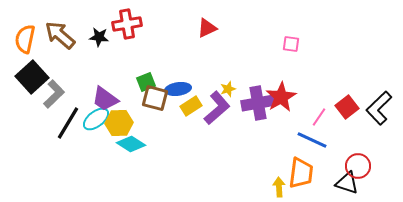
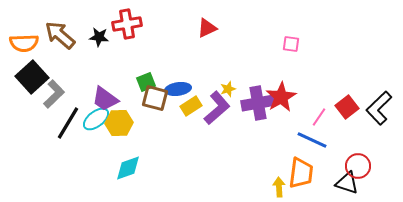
orange semicircle: moved 1 px left, 4 px down; rotated 104 degrees counterclockwise
cyan diamond: moved 3 px left, 24 px down; rotated 52 degrees counterclockwise
